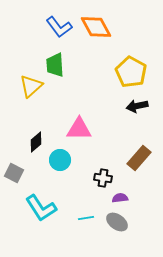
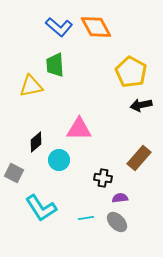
blue L-shape: rotated 12 degrees counterclockwise
yellow triangle: rotated 30 degrees clockwise
black arrow: moved 4 px right, 1 px up
cyan circle: moved 1 px left
gray ellipse: rotated 10 degrees clockwise
